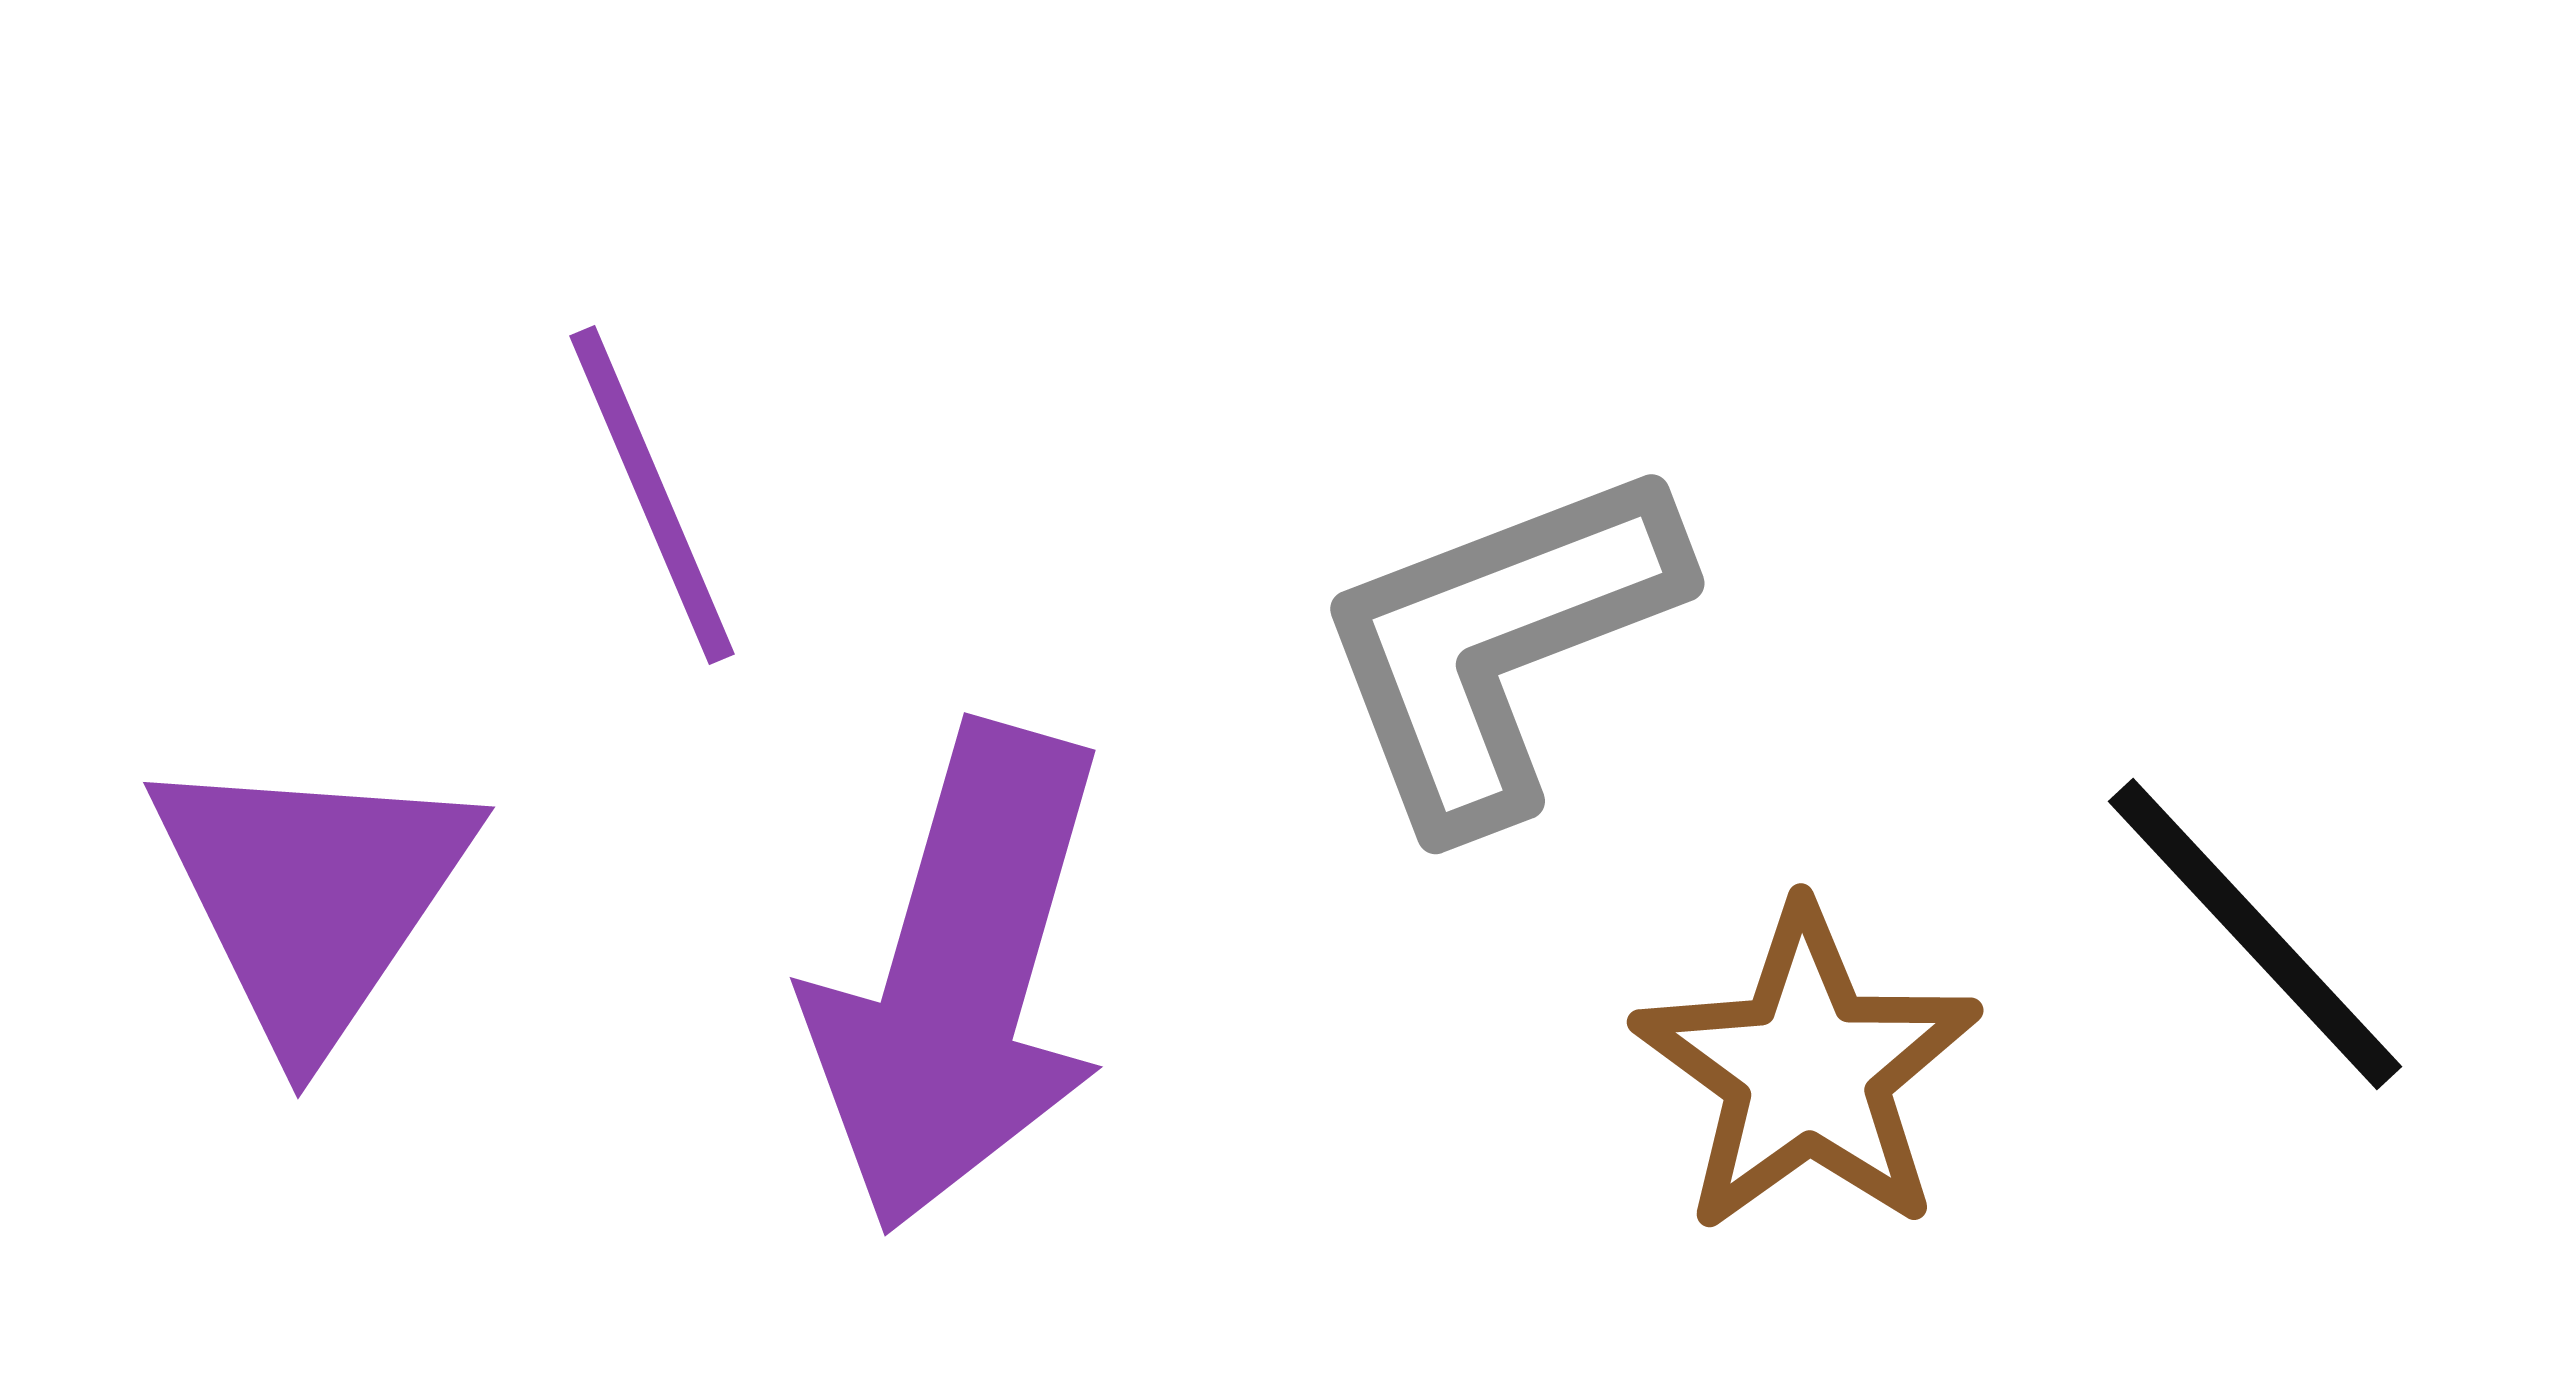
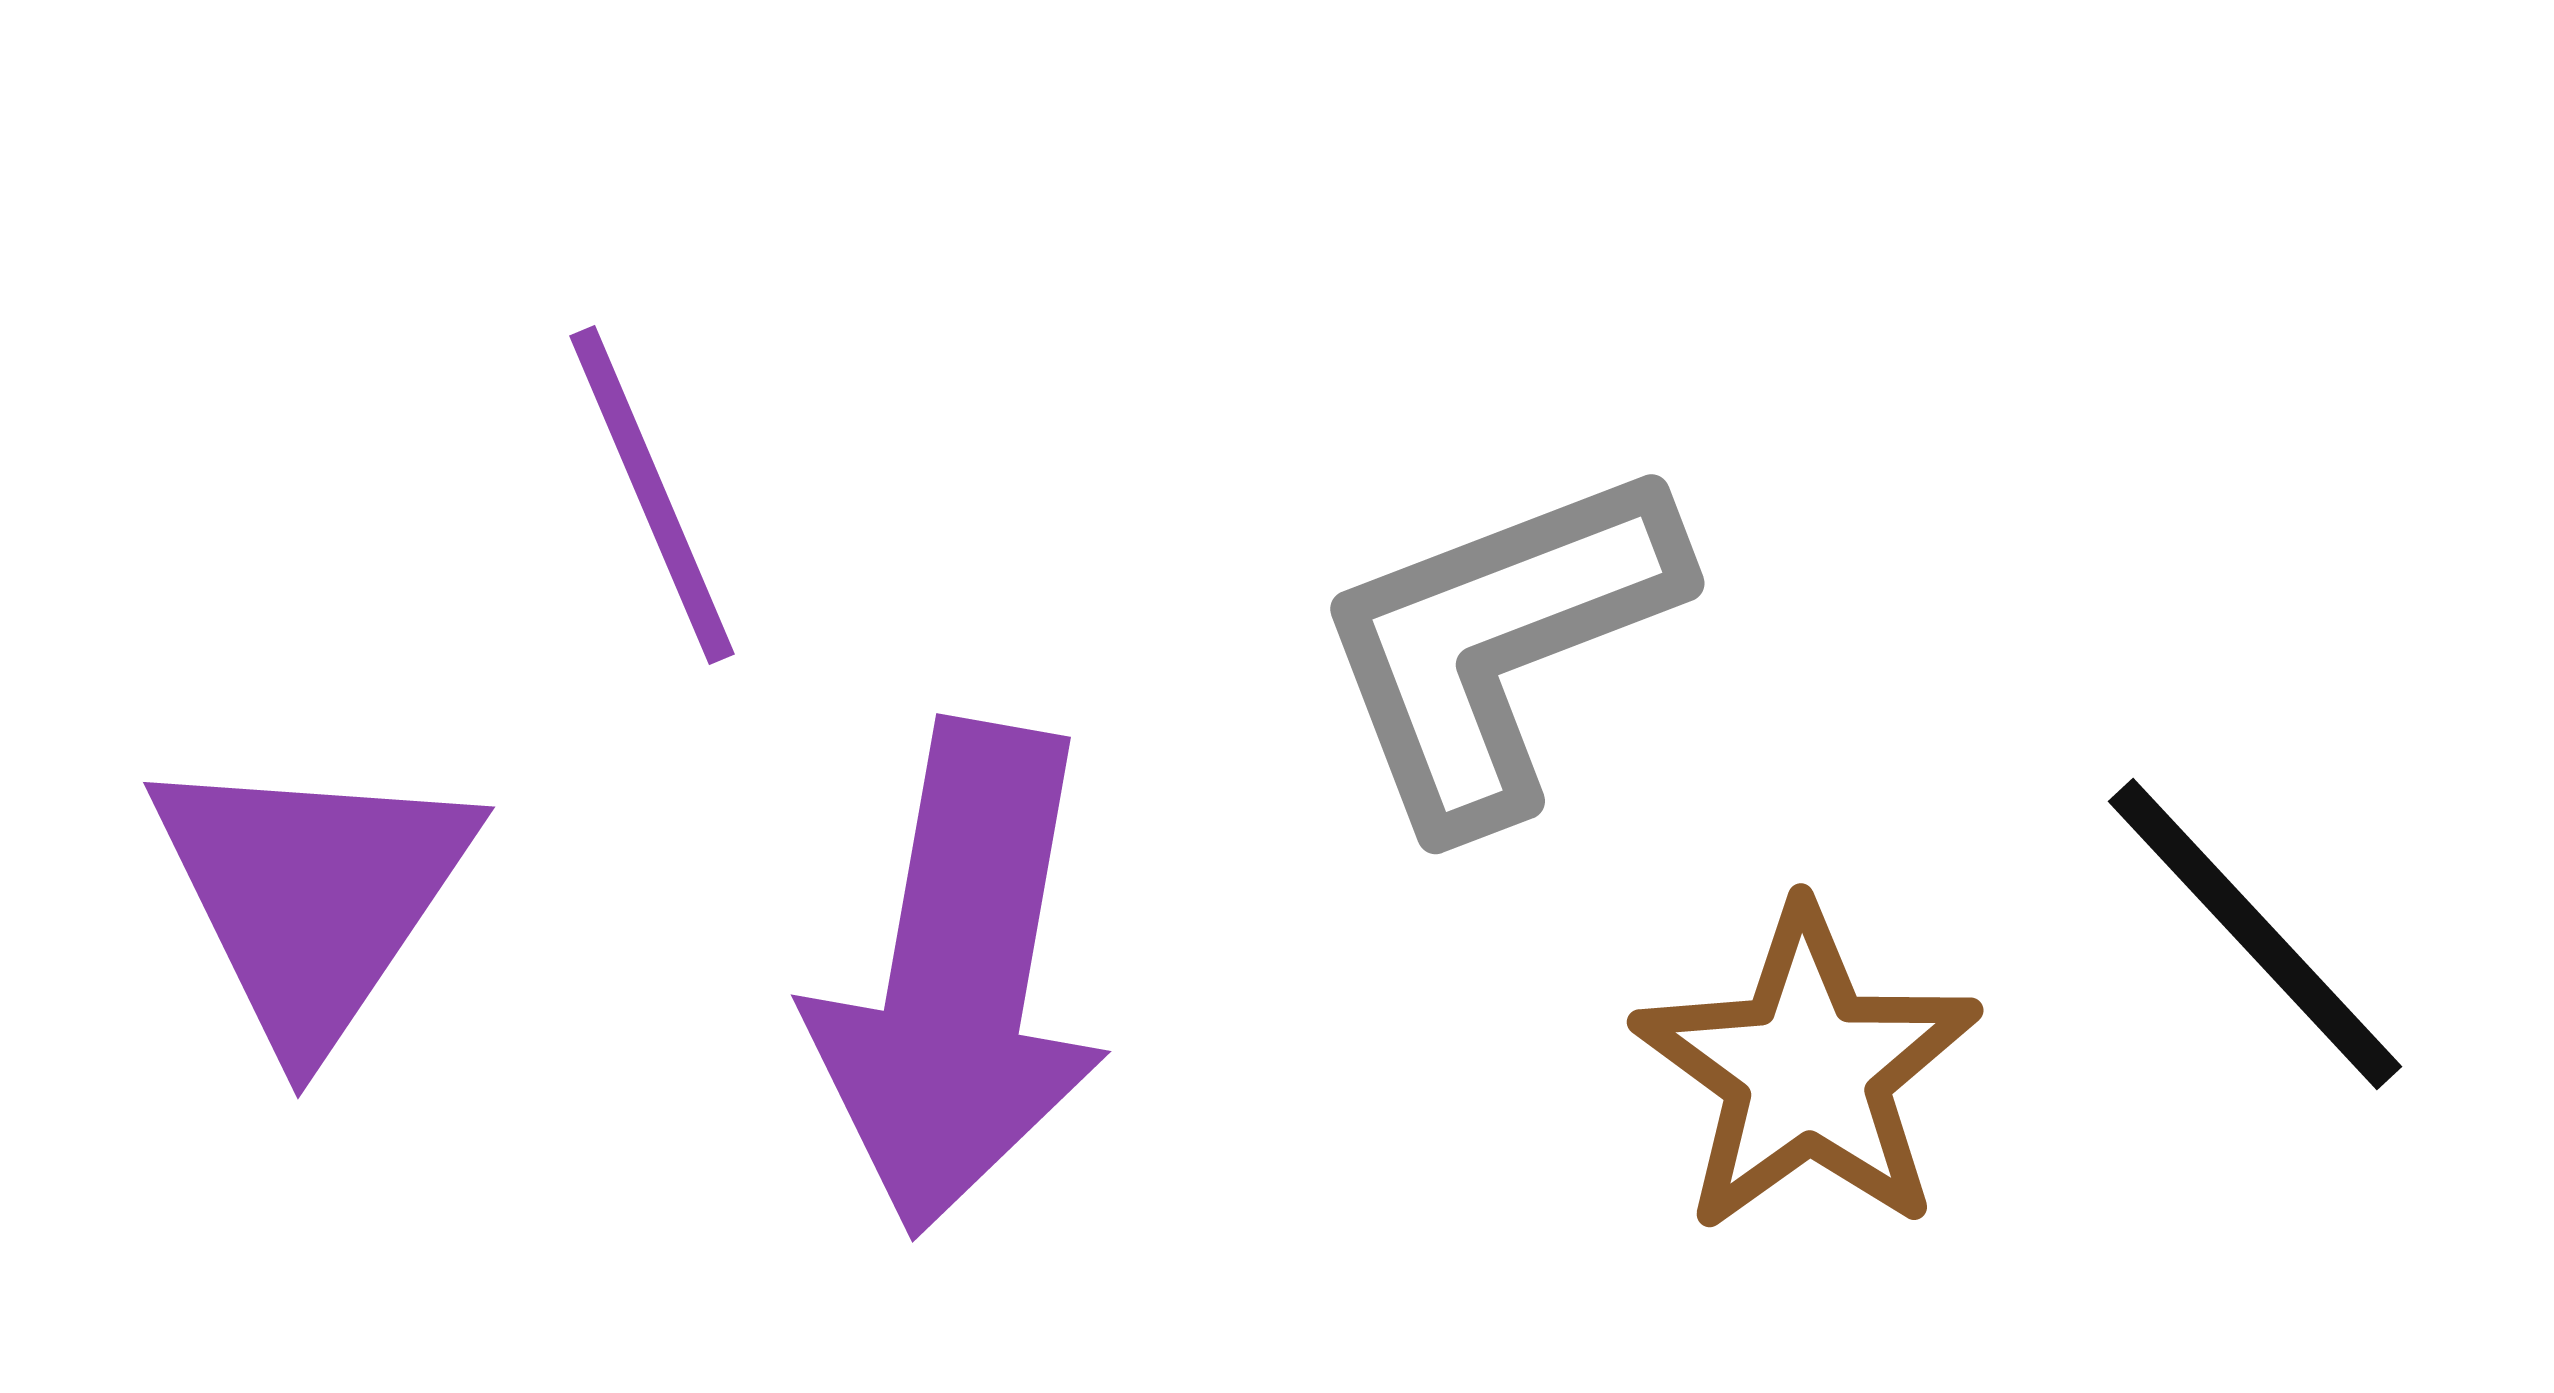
purple arrow: rotated 6 degrees counterclockwise
